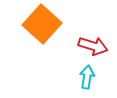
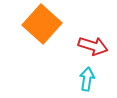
cyan arrow: moved 2 px down
